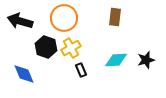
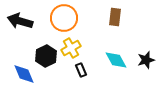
black hexagon: moved 9 px down; rotated 15 degrees clockwise
cyan diamond: rotated 65 degrees clockwise
